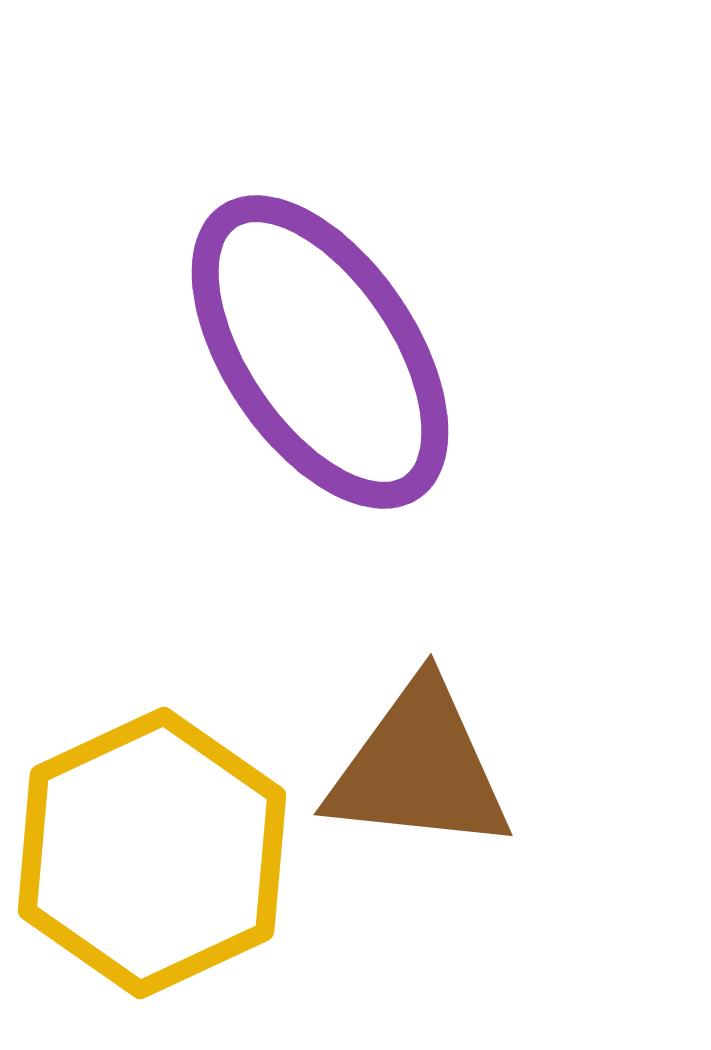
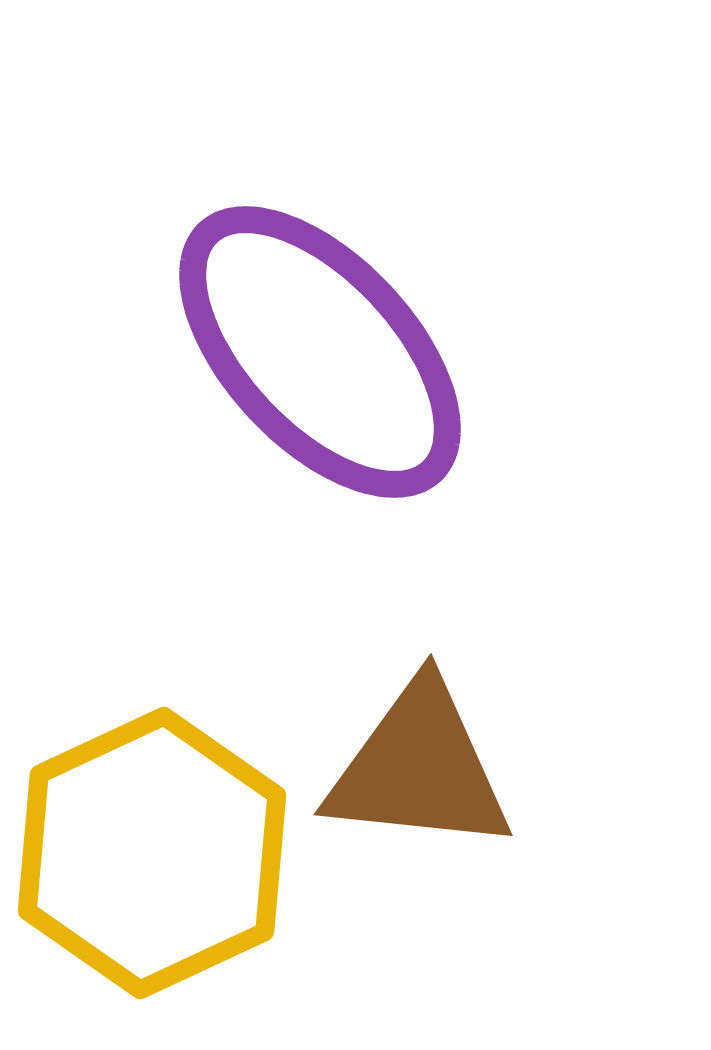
purple ellipse: rotated 9 degrees counterclockwise
